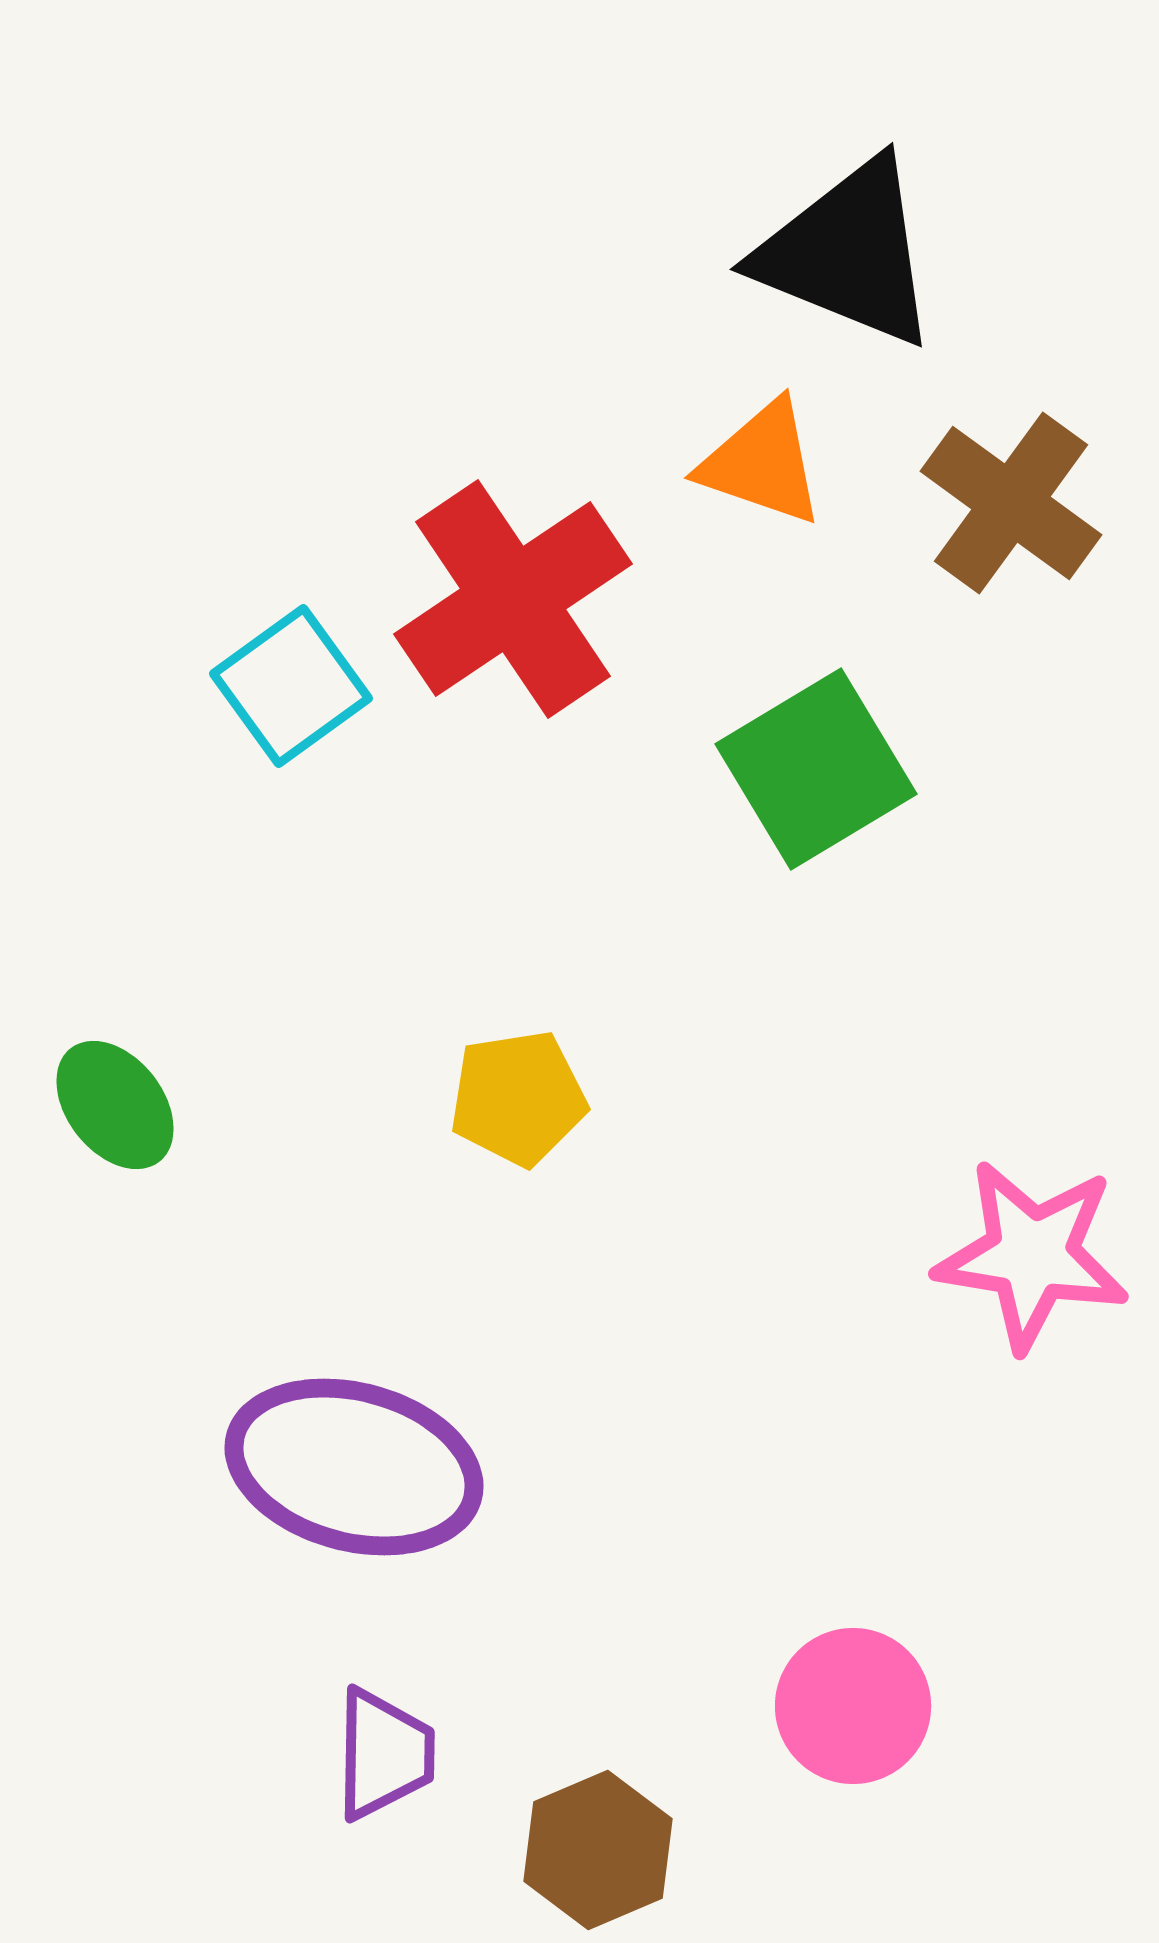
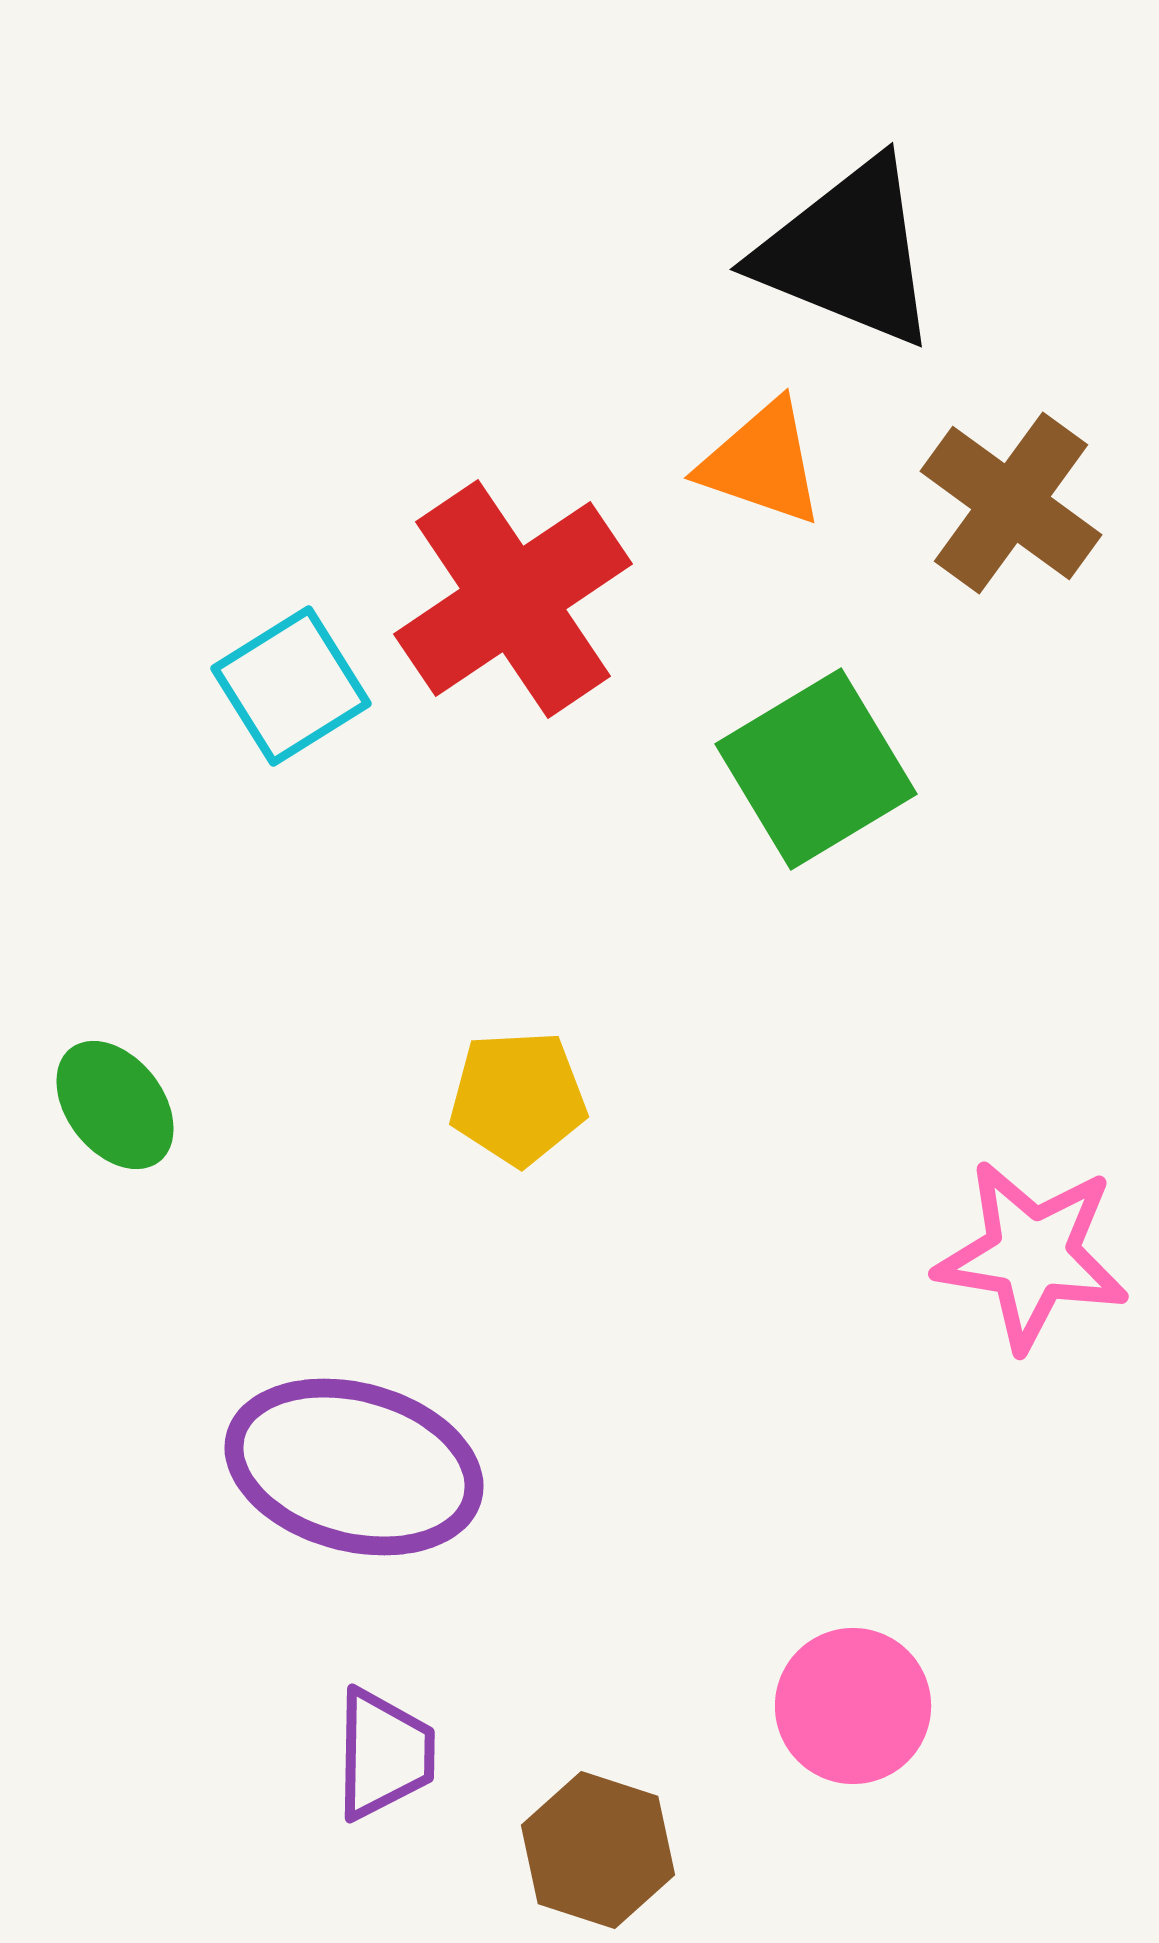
cyan square: rotated 4 degrees clockwise
yellow pentagon: rotated 6 degrees clockwise
brown hexagon: rotated 19 degrees counterclockwise
